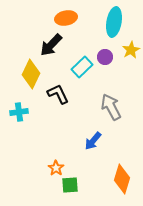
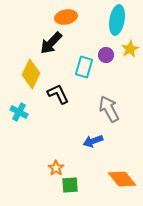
orange ellipse: moved 1 px up
cyan ellipse: moved 3 px right, 2 px up
black arrow: moved 2 px up
yellow star: moved 1 px left, 1 px up
purple circle: moved 1 px right, 2 px up
cyan rectangle: moved 2 px right; rotated 30 degrees counterclockwise
gray arrow: moved 2 px left, 2 px down
cyan cross: rotated 36 degrees clockwise
blue arrow: rotated 30 degrees clockwise
orange diamond: rotated 56 degrees counterclockwise
